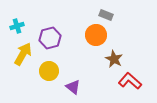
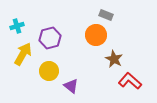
purple triangle: moved 2 px left, 1 px up
